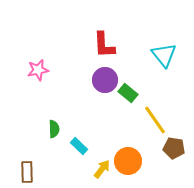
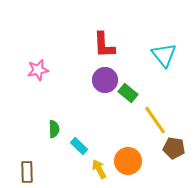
yellow arrow: moved 3 px left; rotated 66 degrees counterclockwise
